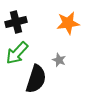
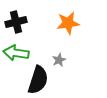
green arrow: moved 1 px left; rotated 55 degrees clockwise
gray star: rotated 24 degrees clockwise
black semicircle: moved 2 px right, 1 px down
